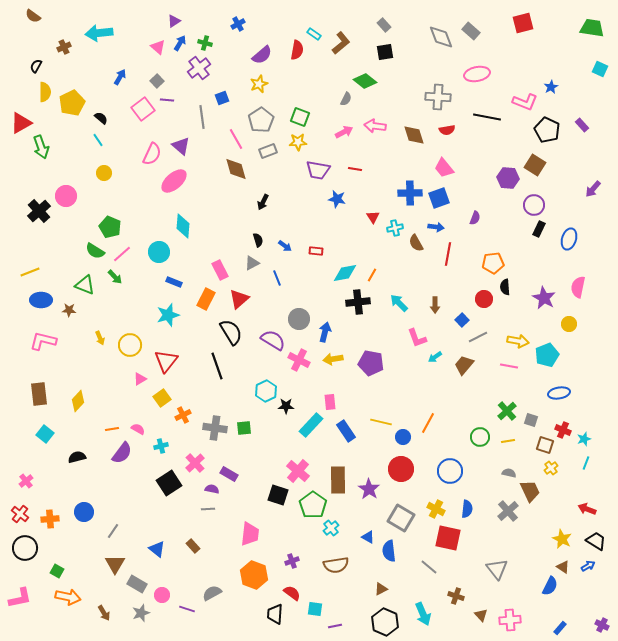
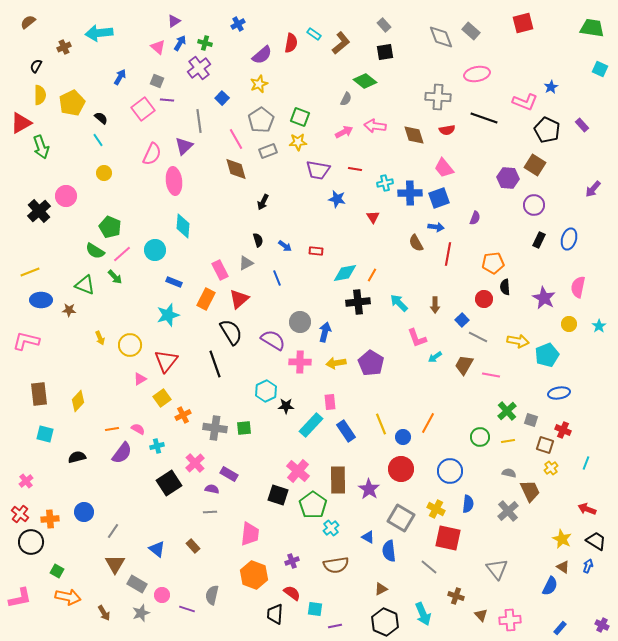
brown semicircle at (33, 16): moved 5 px left, 6 px down; rotated 105 degrees clockwise
red semicircle at (297, 50): moved 6 px left, 7 px up
gray square at (157, 81): rotated 24 degrees counterclockwise
yellow semicircle at (45, 92): moved 5 px left, 3 px down
blue square at (222, 98): rotated 24 degrees counterclockwise
gray line at (202, 117): moved 3 px left, 4 px down
black line at (487, 117): moved 3 px left, 1 px down; rotated 8 degrees clockwise
purple triangle at (181, 146): moved 3 px right; rotated 36 degrees clockwise
pink ellipse at (174, 181): rotated 56 degrees counterclockwise
cyan cross at (395, 228): moved 10 px left, 45 px up
black rectangle at (539, 229): moved 11 px down
cyan circle at (159, 252): moved 4 px left, 2 px up
gray triangle at (252, 263): moved 6 px left
gray circle at (299, 319): moved 1 px right, 3 px down
gray line at (478, 337): rotated 54 degrees clockwise
pink L-shape at (43, 341): moved 17 px left
yellow arrow at (333, 359): moved 3 px right, 4 px down
pink cross at (299, 360): moved 1 px right, 2 px down; rotated 25 degrees counterclockwise
purple pentagon at (371, 363): rotated 20 degrees clockwise
brown trapezoid at (464, 365): rotated 10 degrees counterclockwise
black line at (217, 366): moved 2 px left, 2 px up
pink line at (509, 366): moved 18 px left, 9 px down
yellow line at (381, 422): moved 2 px down; rotated 55 degrees clockwise
cyan square at (45, 434): rotated 24 degrees counterclockwise
cyan star at (584, 439): moved 15 px right, 113 px up; rotated 16 degrees counterclockwise
cyan cross at (161, 446): moved 4 px left
gray line at (208, 509): moved 2 px right, 3 px down
blue semicircle at (467, 509): moved 1 px right, 5 px up
black circle at (25, 548): moved 6 px right, 6 px up
blue arrow at (588, 566): rotated 40 degrees counterclockwise
gray semicircle at (212, 593): moved 2 px down; rotated 48 degrees counterclockwise
